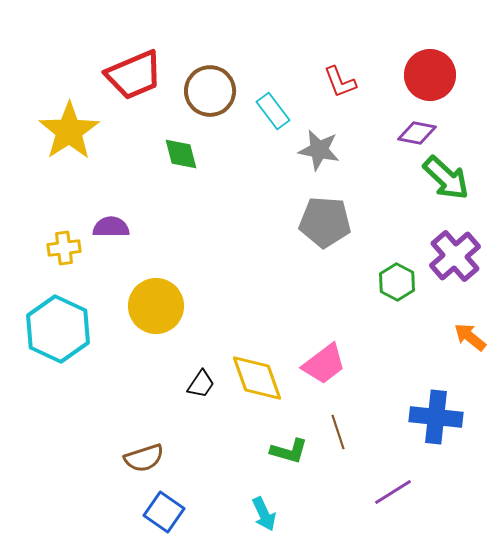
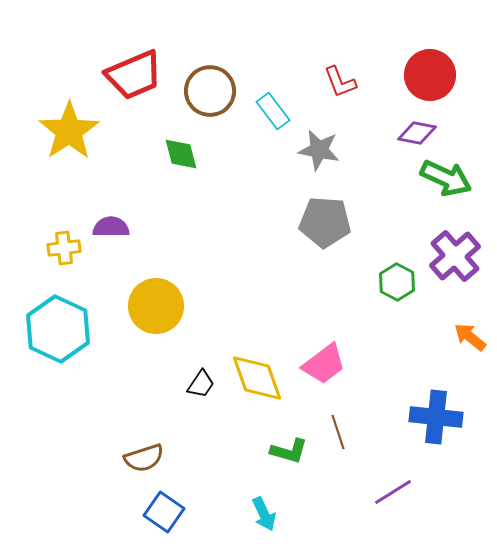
green arrow: rotated 18 degrees counterclockwise
